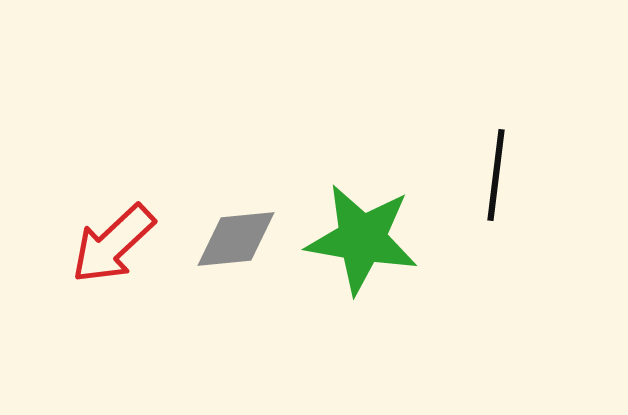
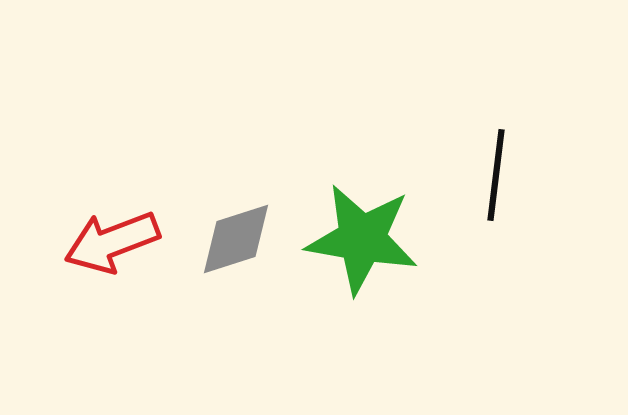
gray diamond: rotated 12 degrees counterclockwise
red arrow: moved 1 px left, 2 px up; rotated 22 degrees clockwise
